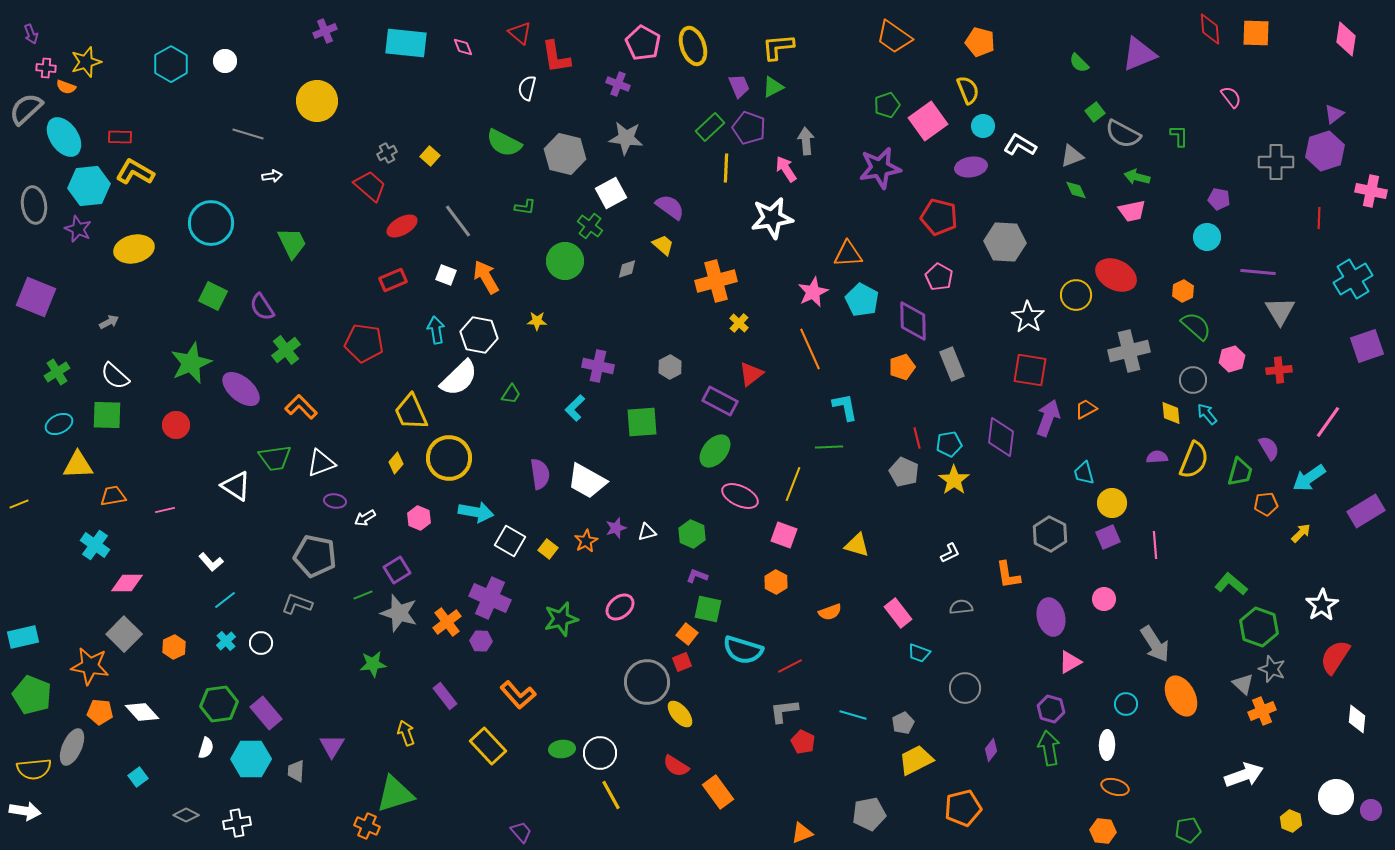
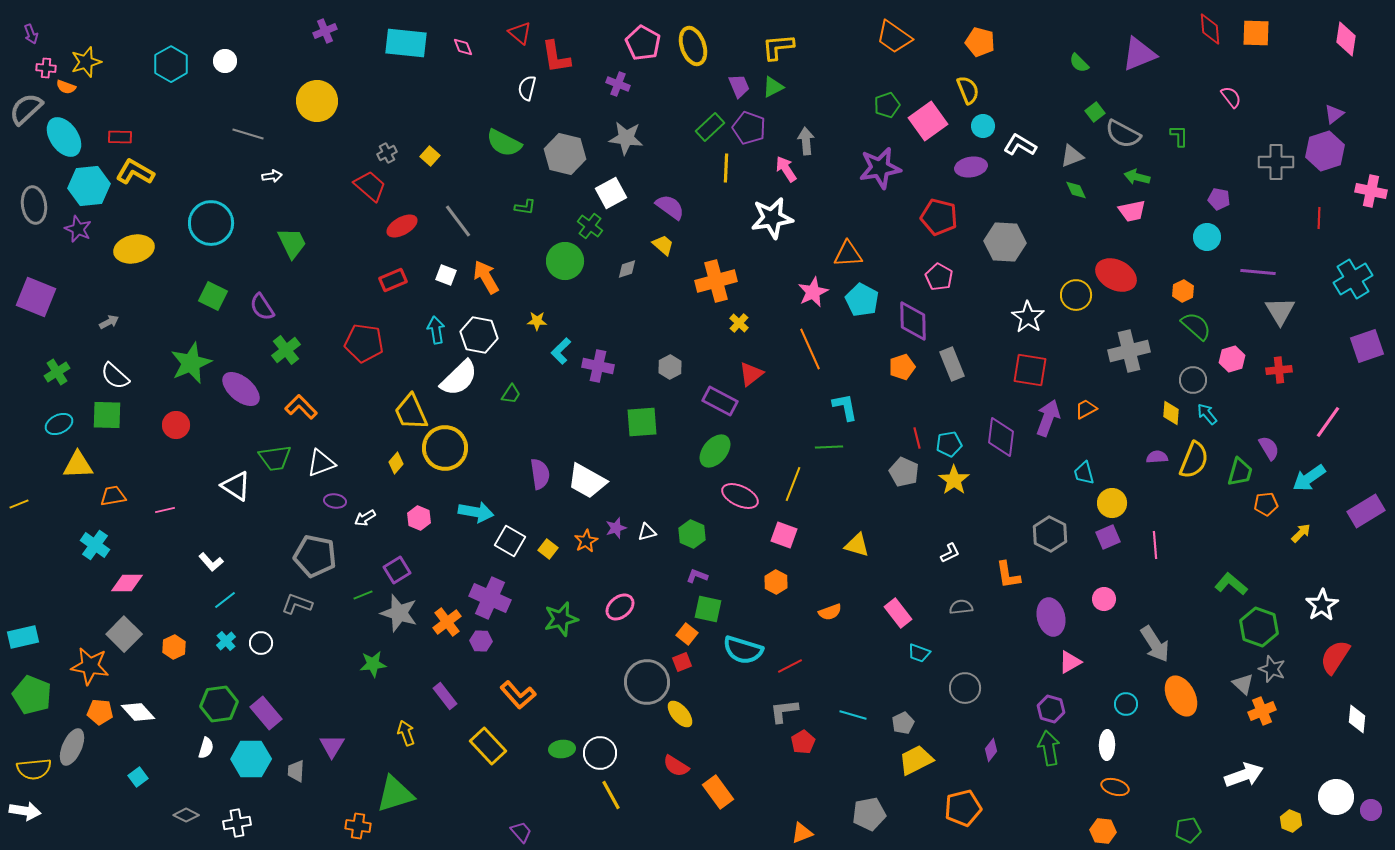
cyan L-shape at (575, 408): moved 14 px left, 57 px up
yellow diamond at (1171, 413): rotated 10 degrees clockwise
yellow circle at (449, 458): moved 4 px left, 10 px up
white diamond at (142, 712): moved 4 px left
red pentagon at (803, 742): rotated 15 degrees clockwise
orange cross at (367, 826): moved 9 px left; rotated 15 degrees counterclockwise
